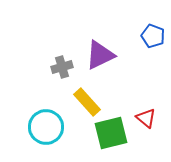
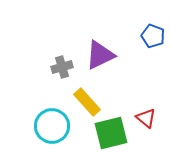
cyan circle: moved 6 px right, 1 px up
